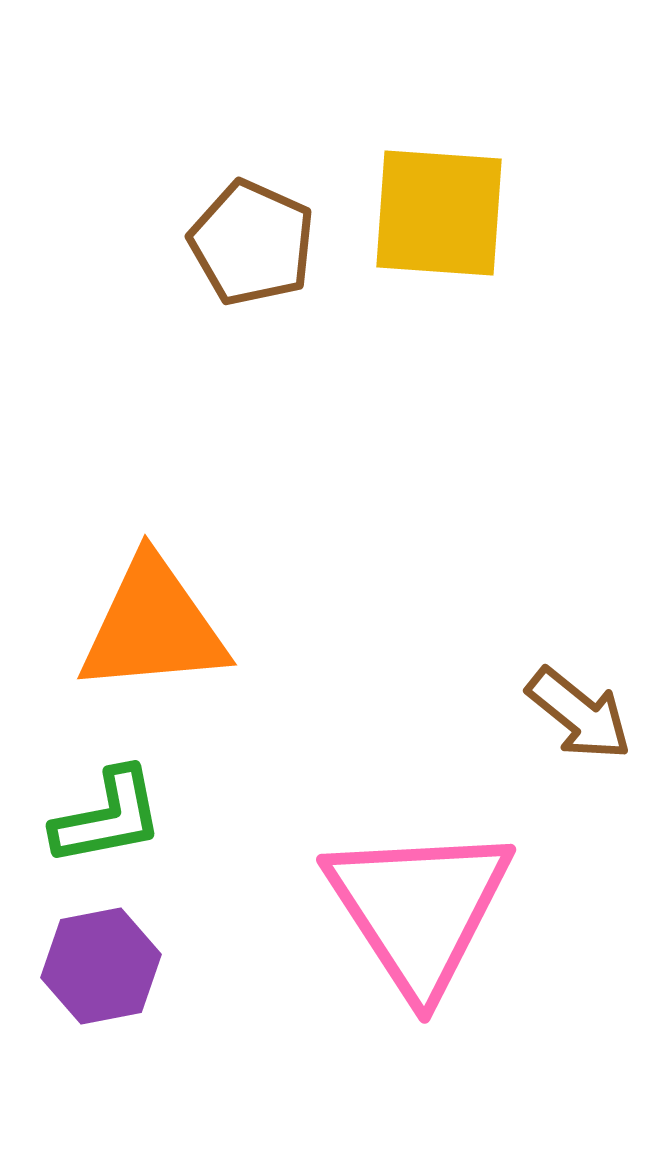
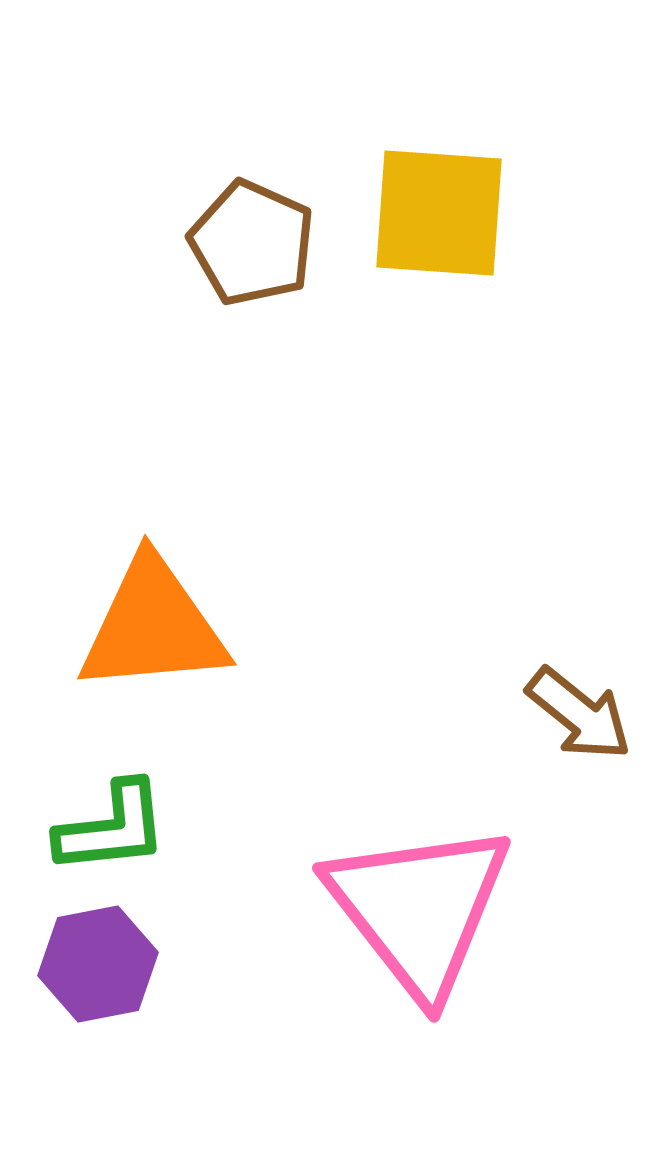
green L-shape: moved 4 px right, 11 px down; rotated 5 degrees clockwise
pink triangle: rotated 5 degrees counterclockwise
purple hexagon: moved 3 px left, 2 px up
